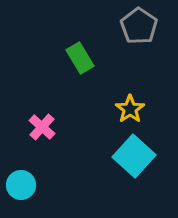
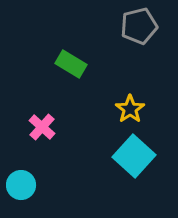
gray pentagon: rotated 24 degrees clockwise
green rectangle: moved 9 px left, 6 px down; rotated 28 degrees counterclockwise
